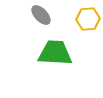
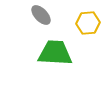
yellow hexagon: moved 4 px down
